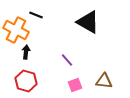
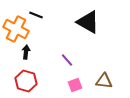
orange cross: moved 1 px up
